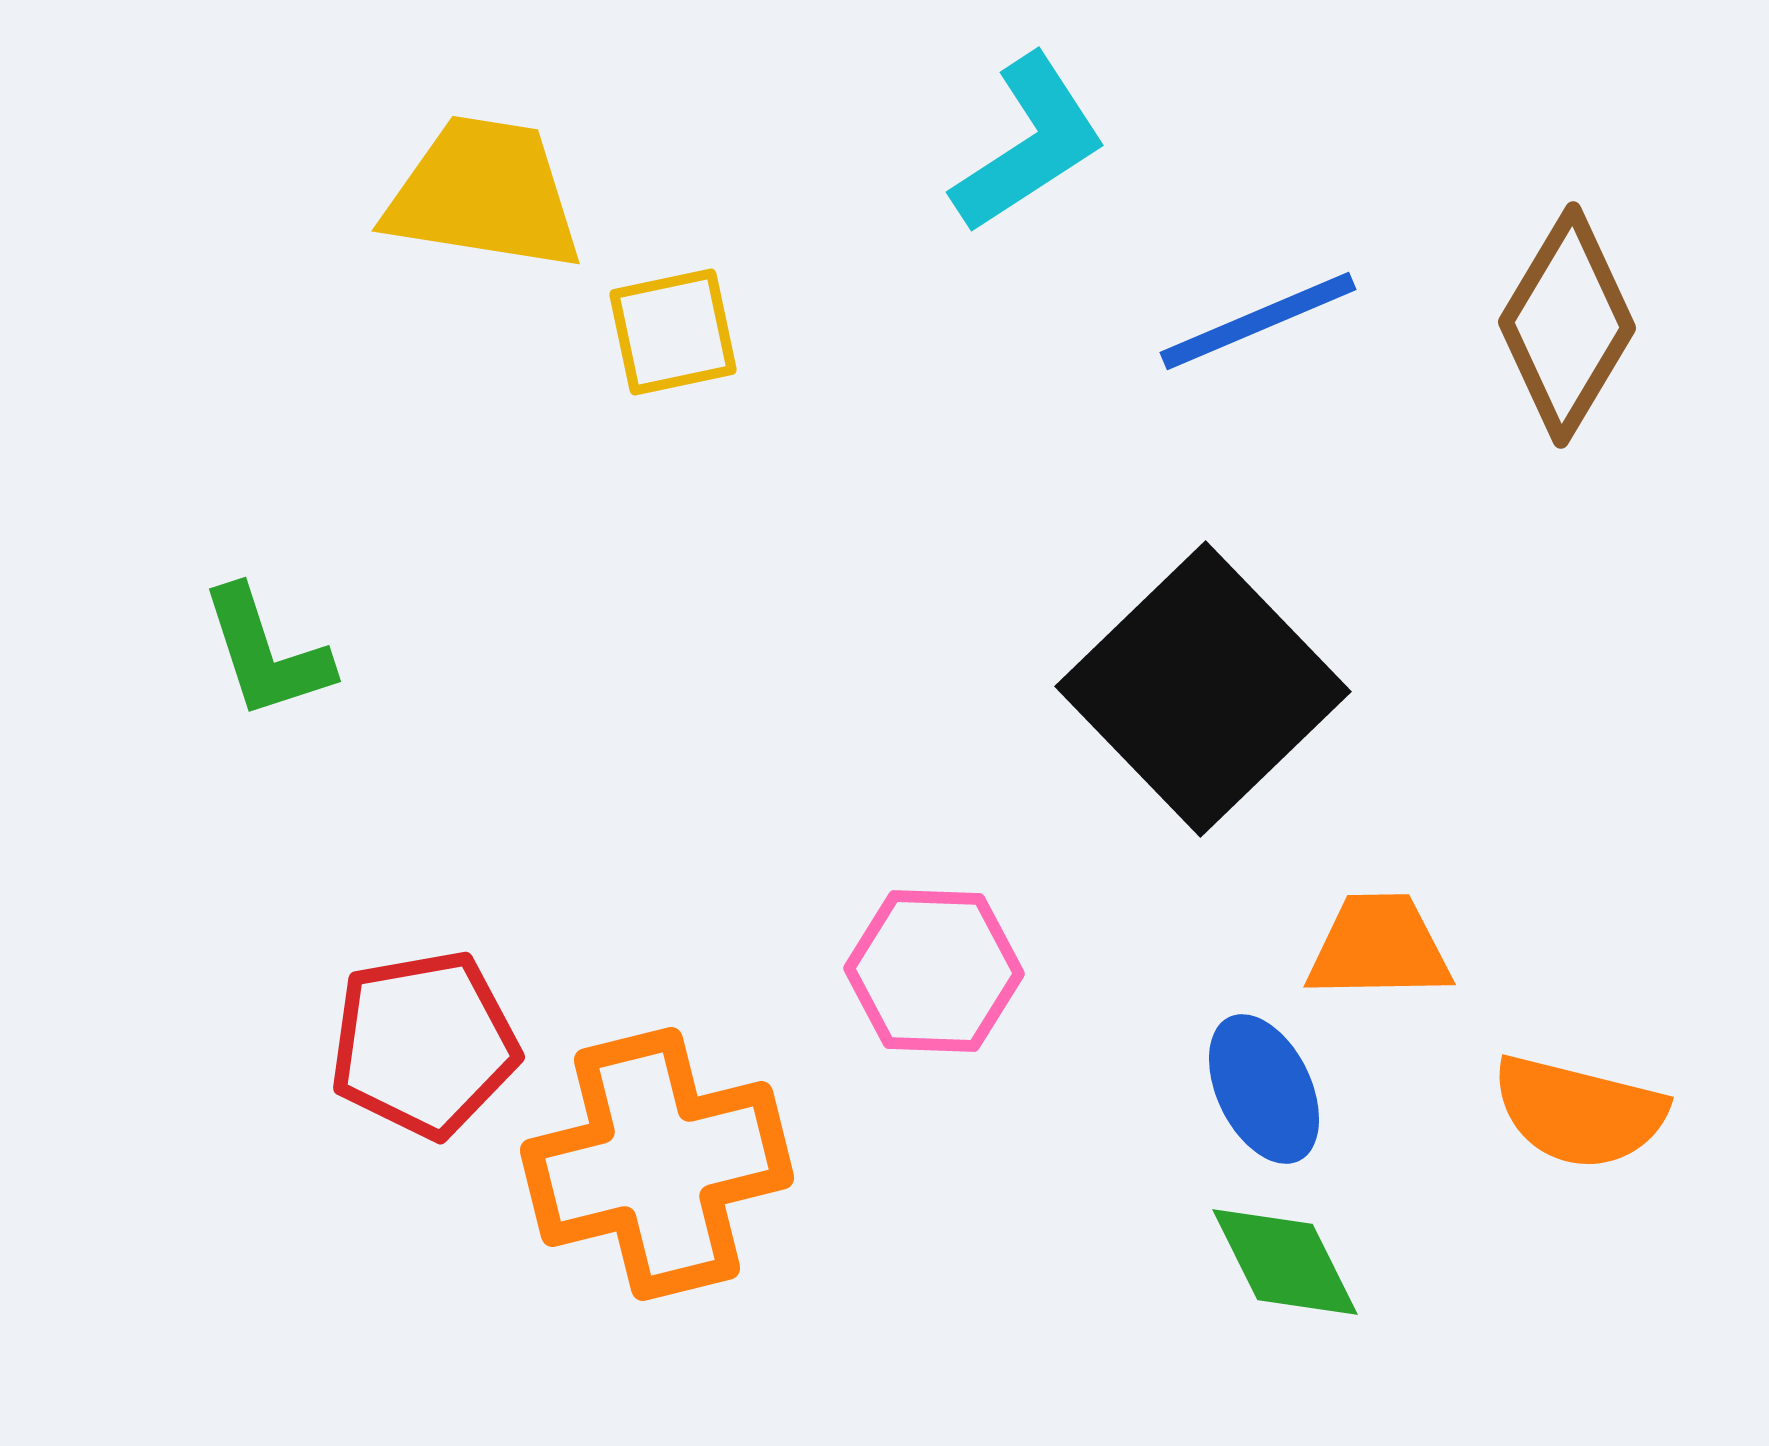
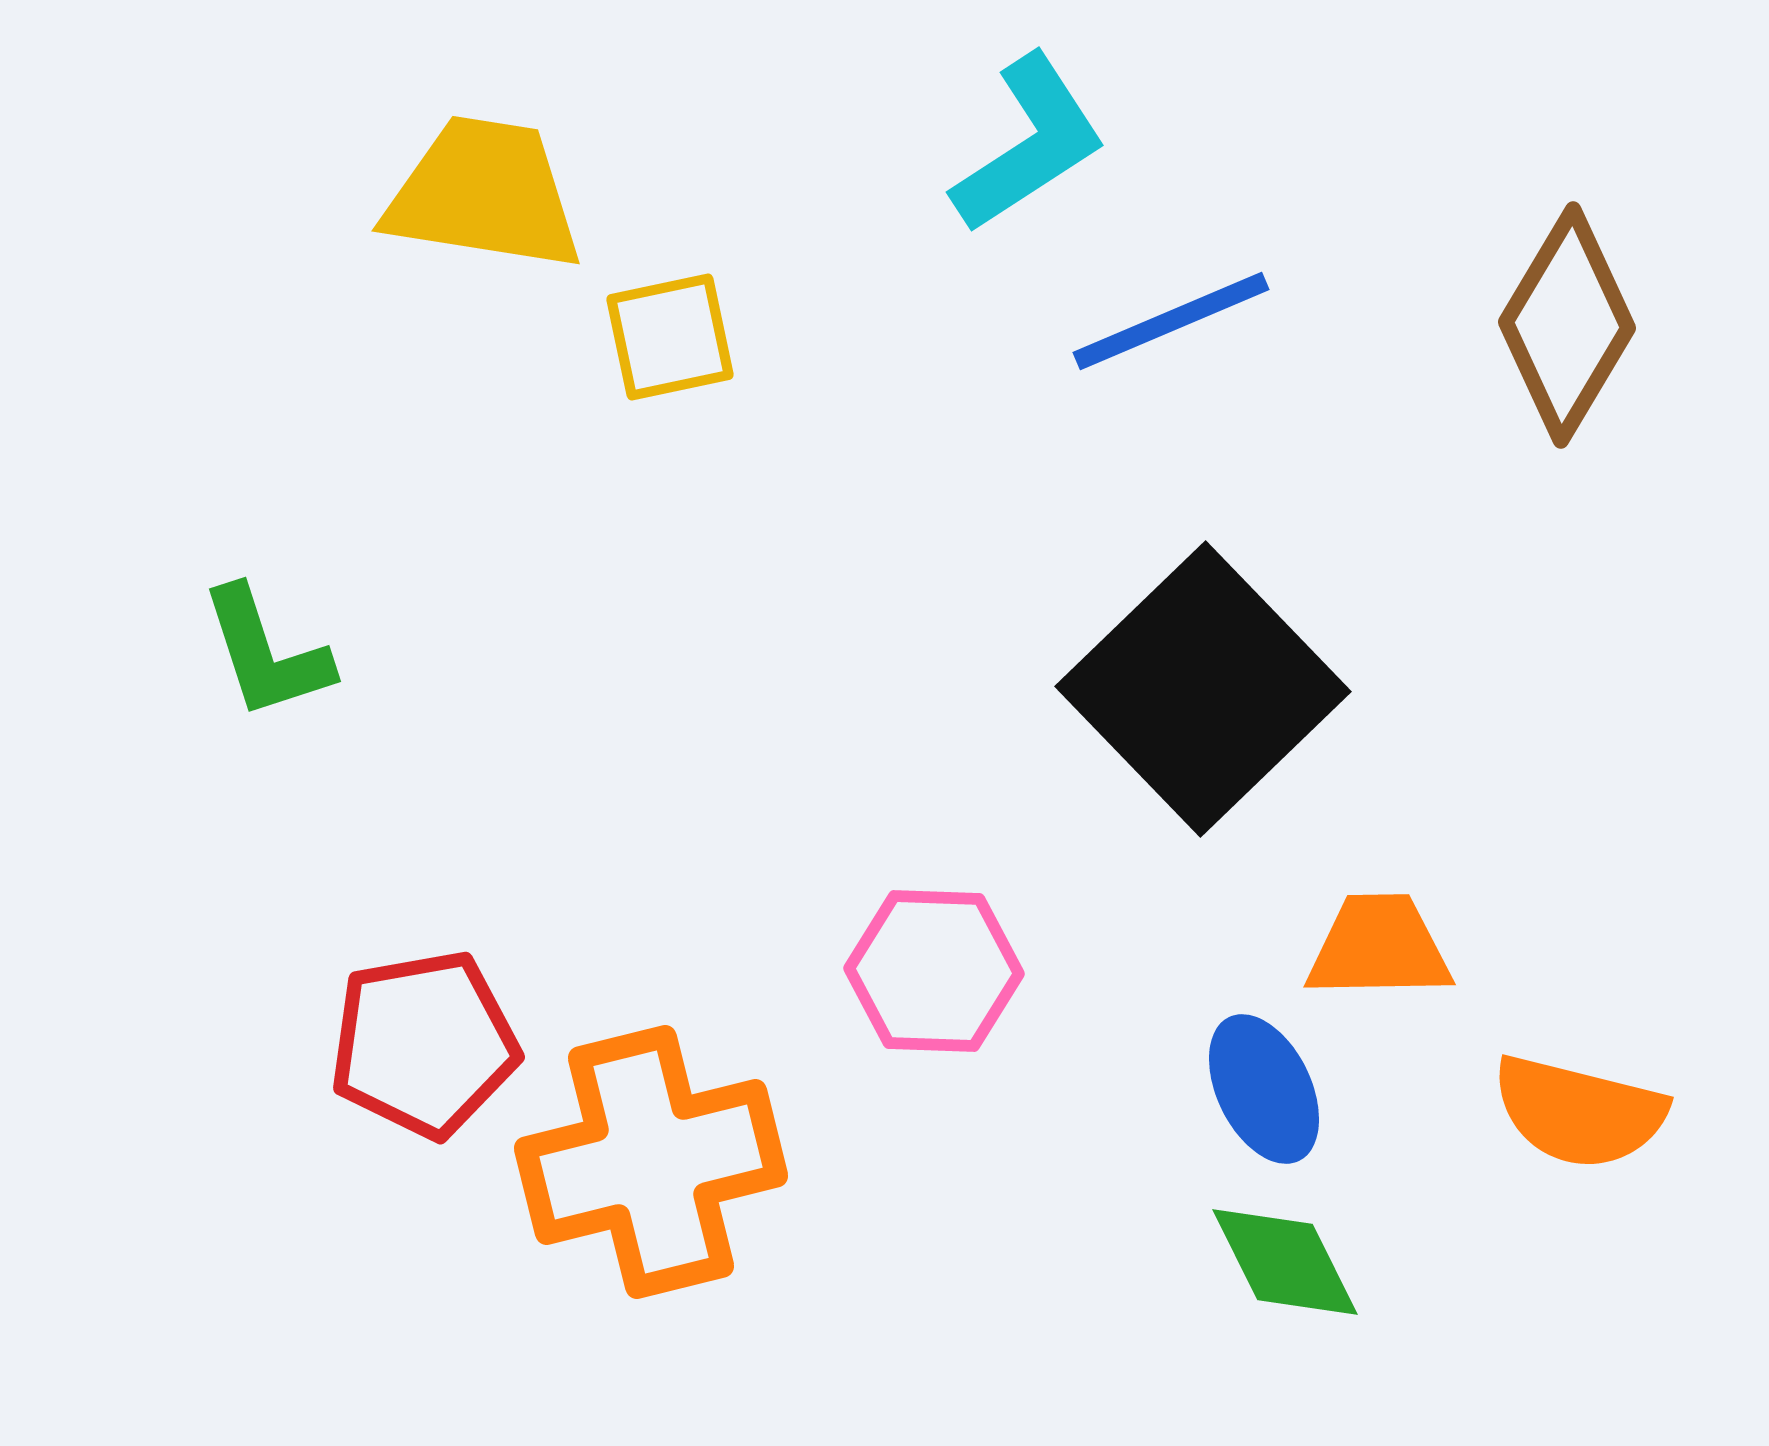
blue line: moved 87 px left
yellow square: moved 3 px left, 5 px down
orange cross: moved 6 px left, 2 px up
